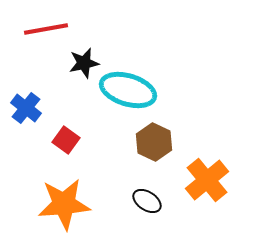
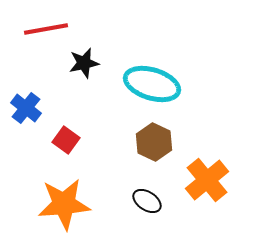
cyan ellipse: moved 24 px right, 6 px up
